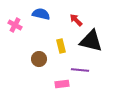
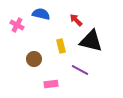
pink cross: moved 2 px right
brown circle: moved 5 px left
purple line: rotated 24 degrees clockwise
pink rectangle: moved 11 px left
